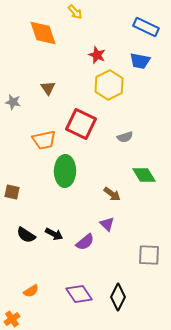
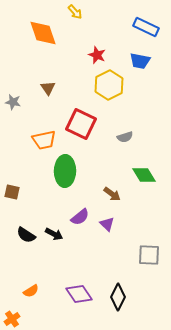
purple semicircle: moved 5 px left, 25 px up
